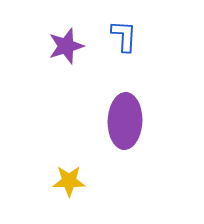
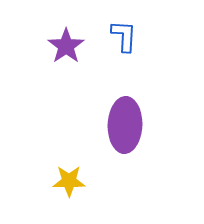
purple star: rotated 18 degrees counterclockwise
purple ellipse: moved 4 px down
